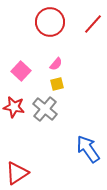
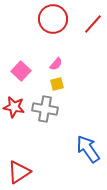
red circle: moved 3 px right, 3 px up
gray cross: rotated 30 degrees counterclockwise
red triangle: moved 2 px right, 1 px up
